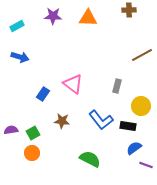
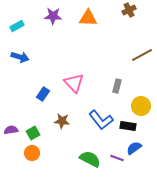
brown cross: rotated 24 degrees counterclockwise
pink triangle: moved 1 px right, 1 px up; rotated 10 degrees clockwise
purple line: moved 29 px left, 7 px up
